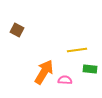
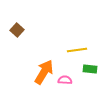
brown square: rotated 16 degrees clockwise
